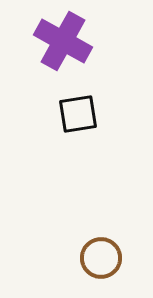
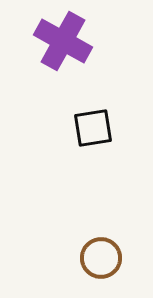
black square: moved 15 px right, 14 px down
